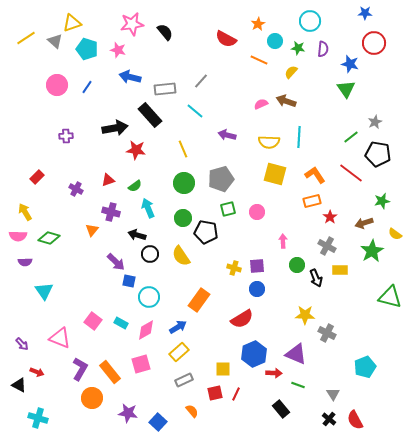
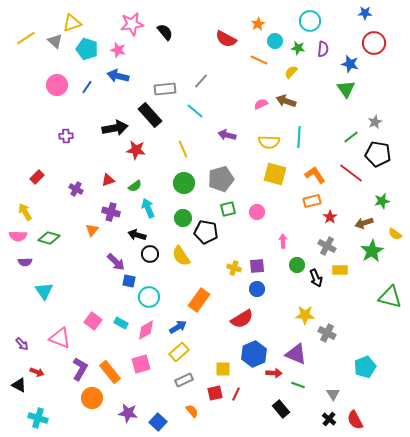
blue arrow at (130, 77): moved 12 px left, 1 px up
